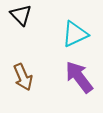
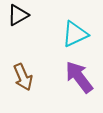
black triangle: moved 3 px left; rotated 45 degrees clockwise
